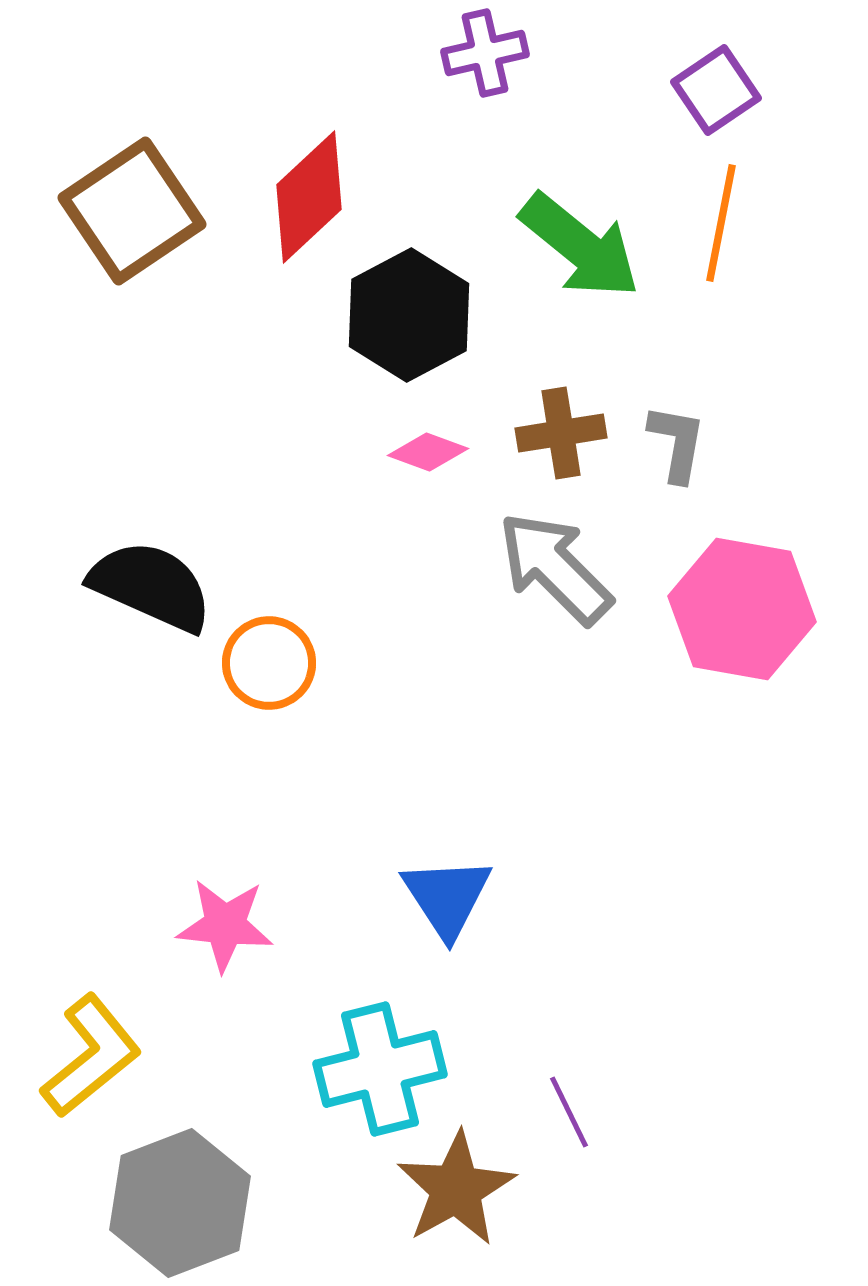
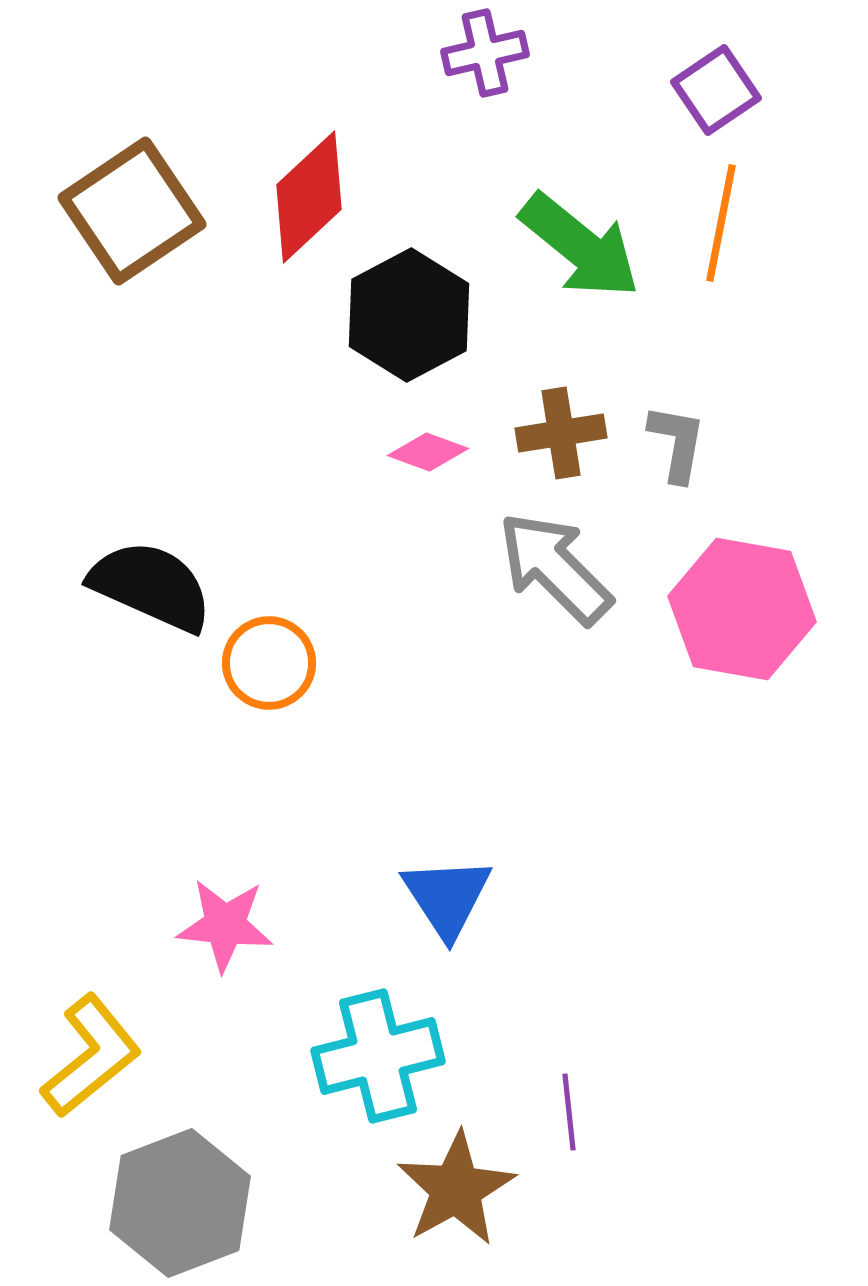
cyan cross: moved 2 px left, 13 px up
purple line: rotated 20 degrees clockwise
